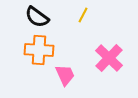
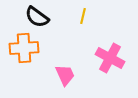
yellow line: moved 1 px down; rotated 14 degrees counterclockwise
orange cross: moved 15 px left, 2 px up; rotated 8 degrees counterclockwise
pink cross: moved 1 px right; rotated 16 degrees counterclockwise
